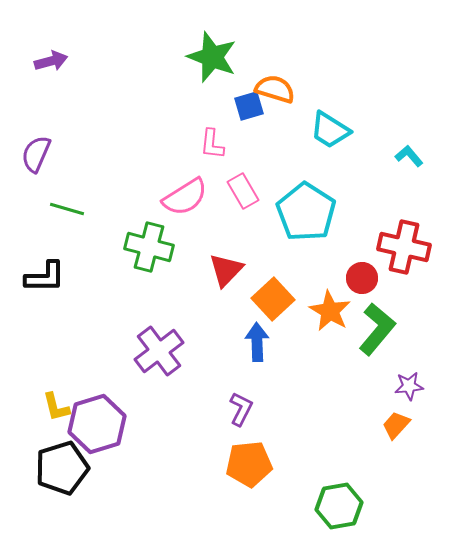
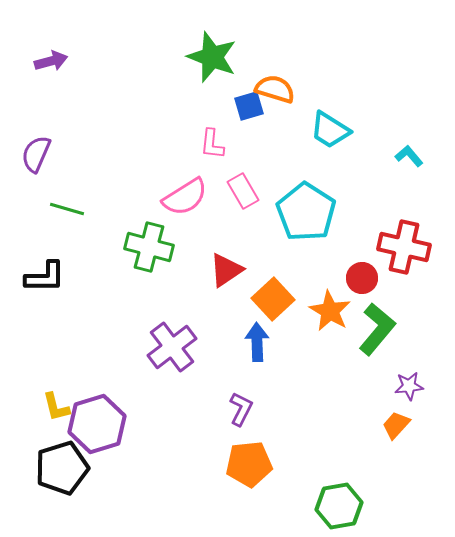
red triangle: rotated 12 degrees clockwise
purple cross: moved 13 px right, 4 px up
